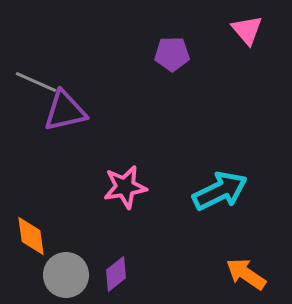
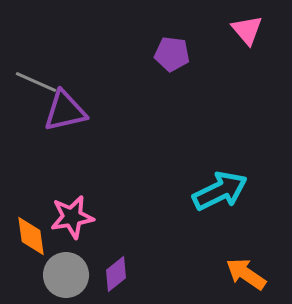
purple pentagon: rotated 8 degrees clockwise
pink star: moved 53 px left, 30 px down
